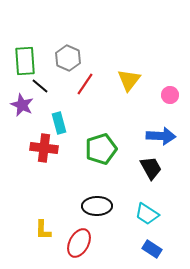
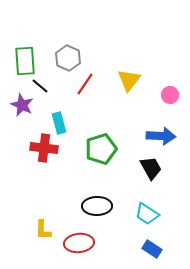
red ellipse: rotated 56 degrees clockwise
